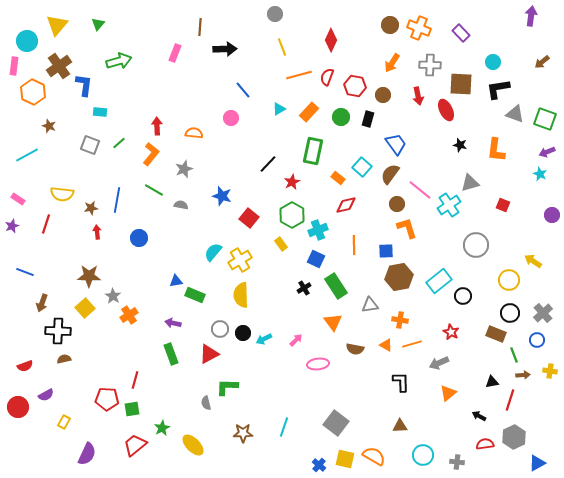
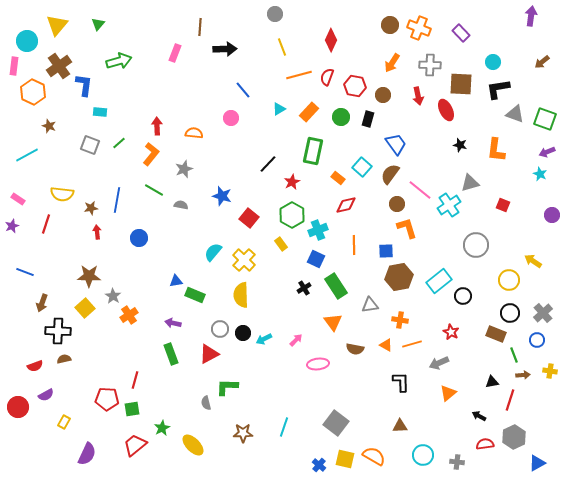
yellow cross at (240, 260): moved 4 px right; rotated 15 degrees counterclockwise
red semicircle at (25, 366): moved 10 px right
